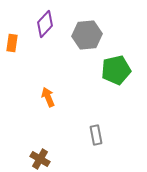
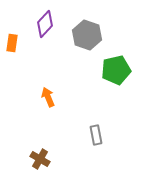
gray hexagon: rotated 24 degrees clockwise
